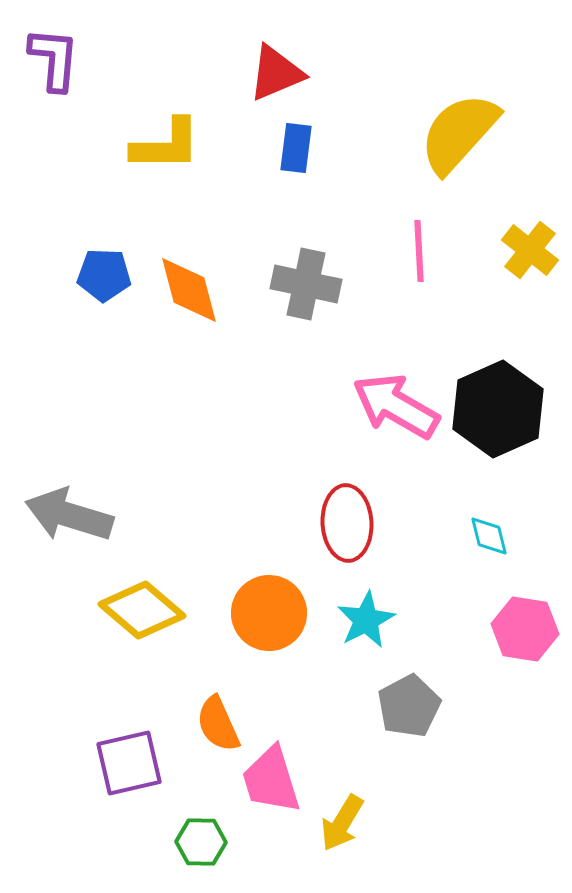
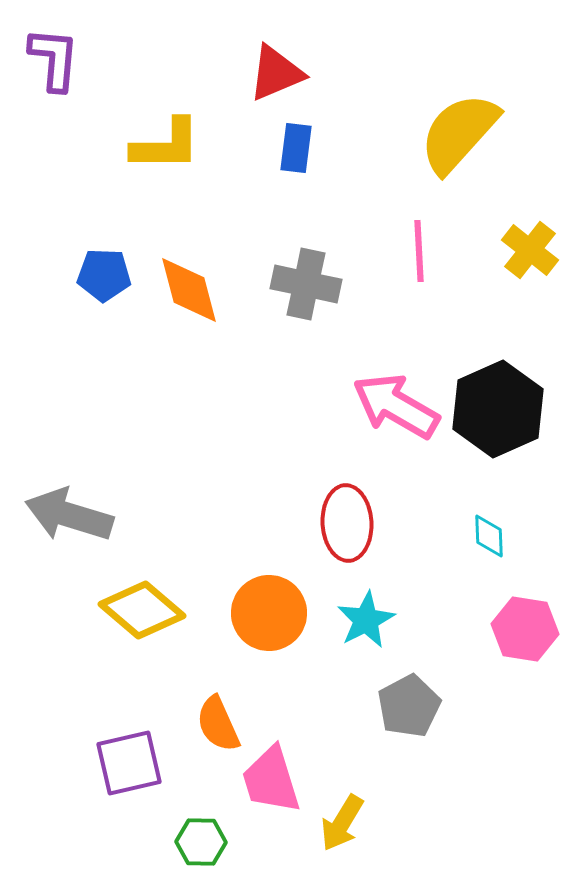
cyan diamond: rotated 12 degrees clockwise
